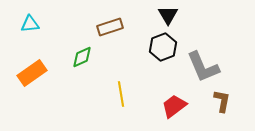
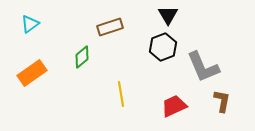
cyan triangle: rotated 30 degrees counterclockwise
green diamond: rotated 15 degrees counterclockwise
red trapezoid: rotated 12 degrees clockwise
